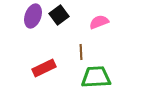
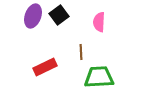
pink semicircle: rotated 66 degrees counterclockwise
red rectangle: moved 1 px right, 1 px up
green trapezoid: moved 3 px right
